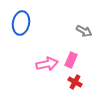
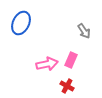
blue ellipse: rotated 15 degrees clockwise
gray arrow: rotated 28 degrees clockwise
red cross: moved 8 px left, 4 px down
